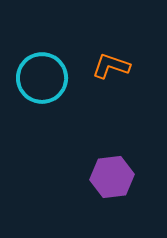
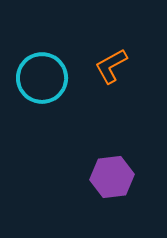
orange L-shape: rotated 48 degrees counterclockwise
